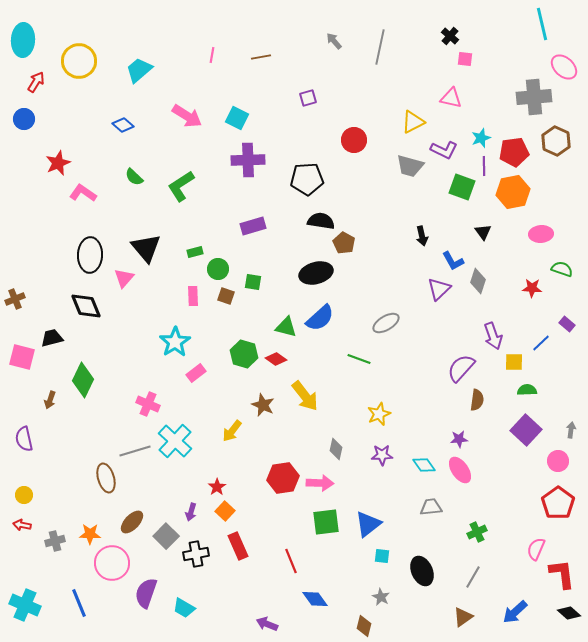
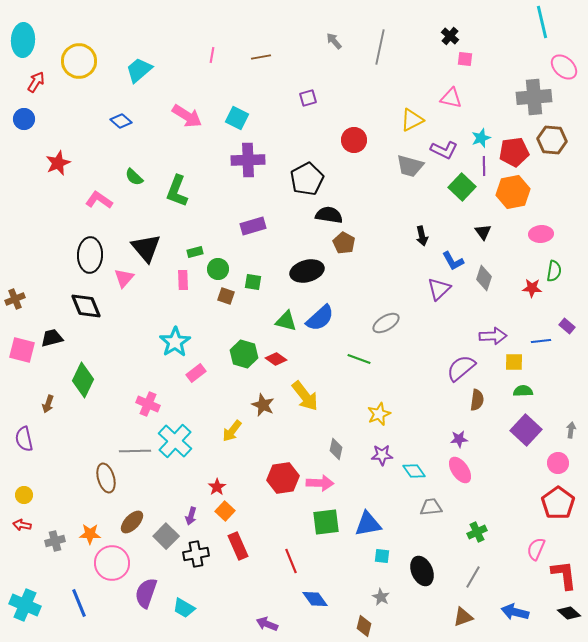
cyan line at (542, 24): moved 2 px up
yellow triangle at (413, 122): moved 1 px left, 2 px up
blue diamond at (123, 125): moved 2 px left, 4 px up
brown hexagon at (556, 141): moved 4 px left, 1 px up; rotated 20 degrees counterclockwise
black pentagon at (307, 179): rotated 24 degrees counterclockwise
green L-shape at (181, 186): moved 4 px left, 5 px down; rotated 36 degrees counterclockwise
green square at (462, 187): rotated 24 degrees clockwise
pink L-shape at (83, 193): moved 16 px right, 7 px down
black semicircle at (321, 221): moved 8 px right, 6 px up
green semicircle at (562, 269): moved 8 px left, 2 px down; rotated 80 degrees clockwise
black ellipse at (316, 273): moved 9 px left, 2 px up
gray diamond at (478, 281): moved 6 px right, 3 px up
pink rectangle at (193, 296): moved 10 px left, 16 px up
purple rectangle at (567, 324): moved 2 px down
green triangle at (286, 327): moved 6 px up
purple arrow at (493, 336): rotated 72 degrees counterclockwise
blue line at (541, 343): moved 2 px up; rotated 36 degrees clockwise
pink square at (22, 357): moved 7 px up
purple semicircle at (461, 368): rotated 8 degrees clockwise
green semicircle at (527, 390): moved 4 px left, 1 px down
brown arrow at (50, 400): moved 2 px left, 4 px down
gray line at (135, 451): rotated 16 degrees clockwise
pink circle at (558, 461): moved 2 px down
cyan diamond at (424, 465): moved 10 px left, 6 px down
purple arrow at (191, 512): moved 4 px down
blue triangle at (368, 524): rotated 28 degrees clockwise
red L-shape at (562, 574): moved 2 px right, 1 px down
blue arrow at (515, 612): rotated 56 degrees clockwise
brown triangle at (463, 617): rotated 15 degrees clockwise
